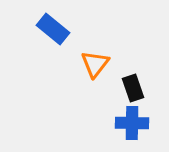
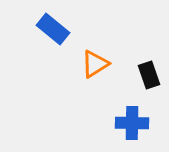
orange triangle: rotated 20 degrees clockwise
black rectangle: moved 16 px right, 13 px up
